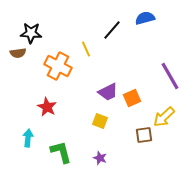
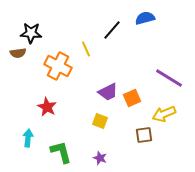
purple line: moved 1 px left, 2 px down; rotated 28 degrees counterclockwise
yellow arrow: moved 3 px up; rotated 20 degrees clockwise
